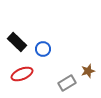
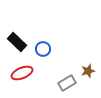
red ellipse: moved 1 px up
